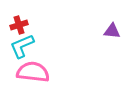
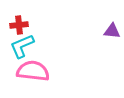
red cross: rotated 12 degrees clockwise
pink semicircle: moved 1 px up
